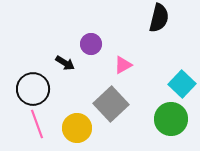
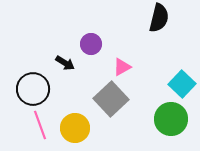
pink triangle: moved 1 px left, 2 px down
gray square: moved 5 px up
pink line: moved 3 px right, 1 px down
yellow circle: moved 2 px left
